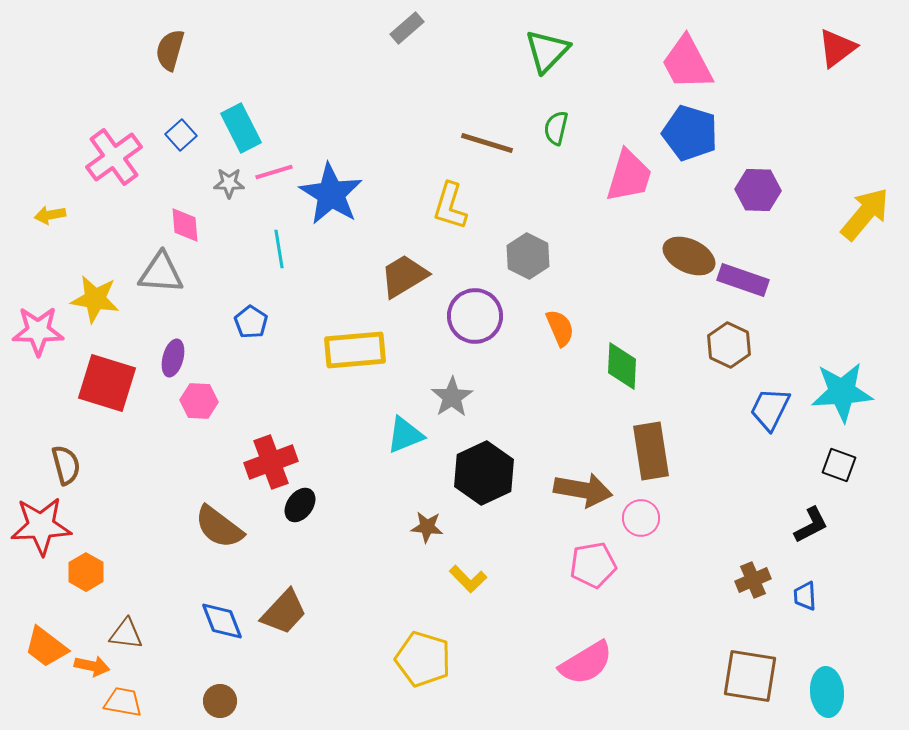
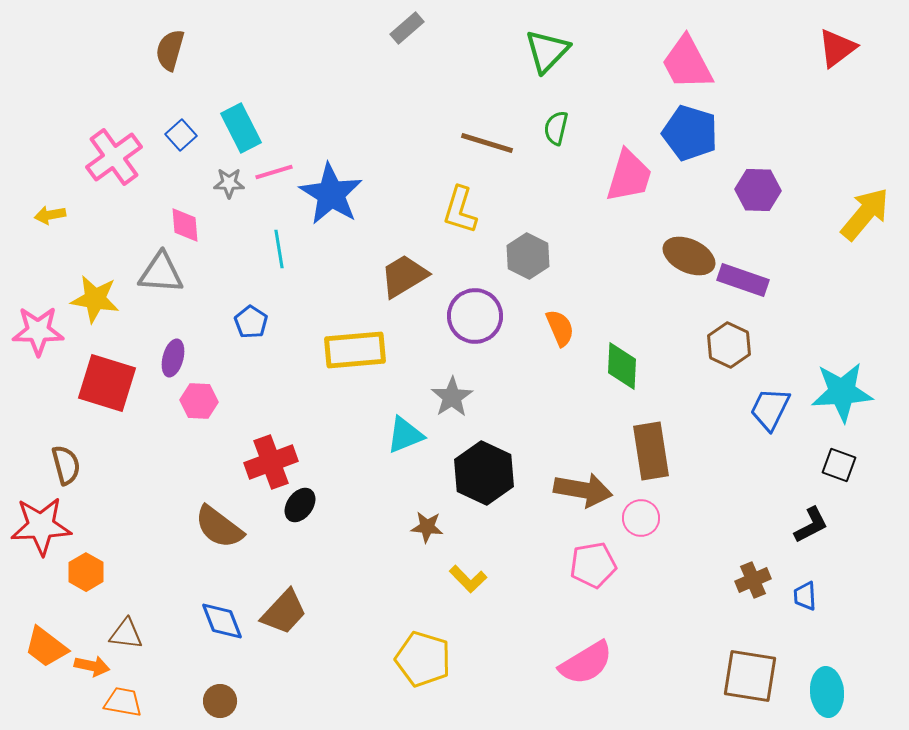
yellow L-shape at (450, 206): moved 10 px right, 4 px down
black hexagon at (484, 473): rotated 10 degrees counterclockwise
